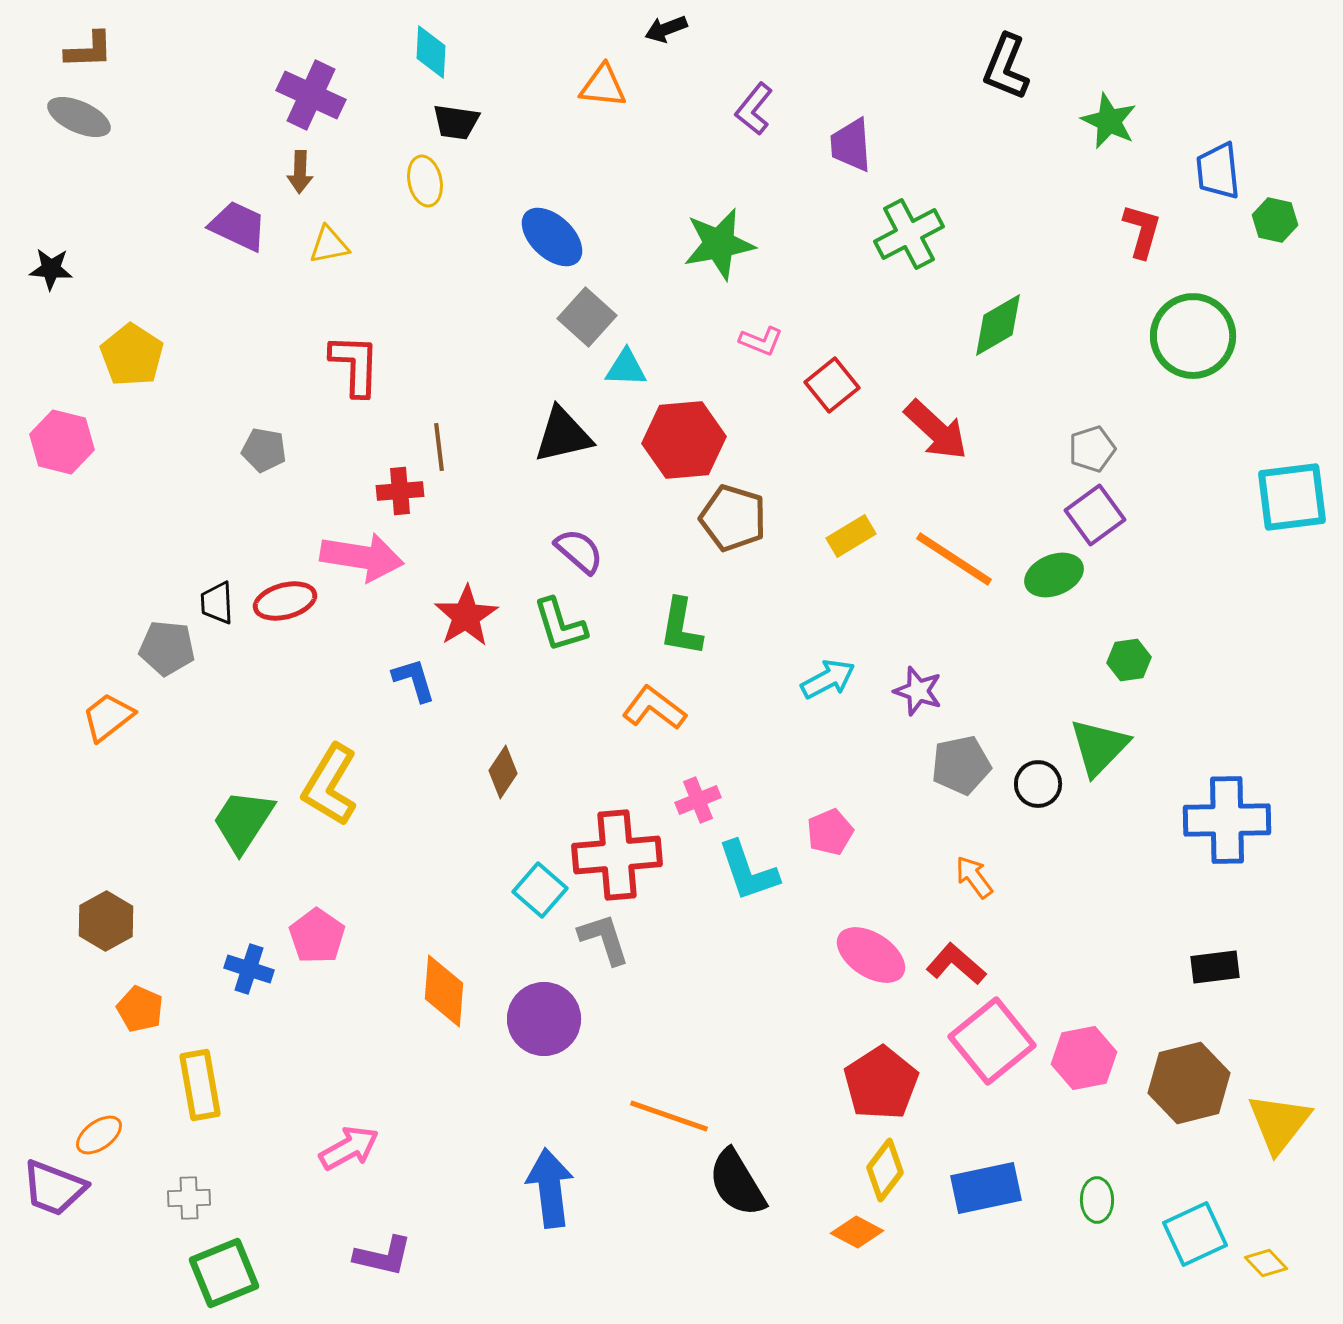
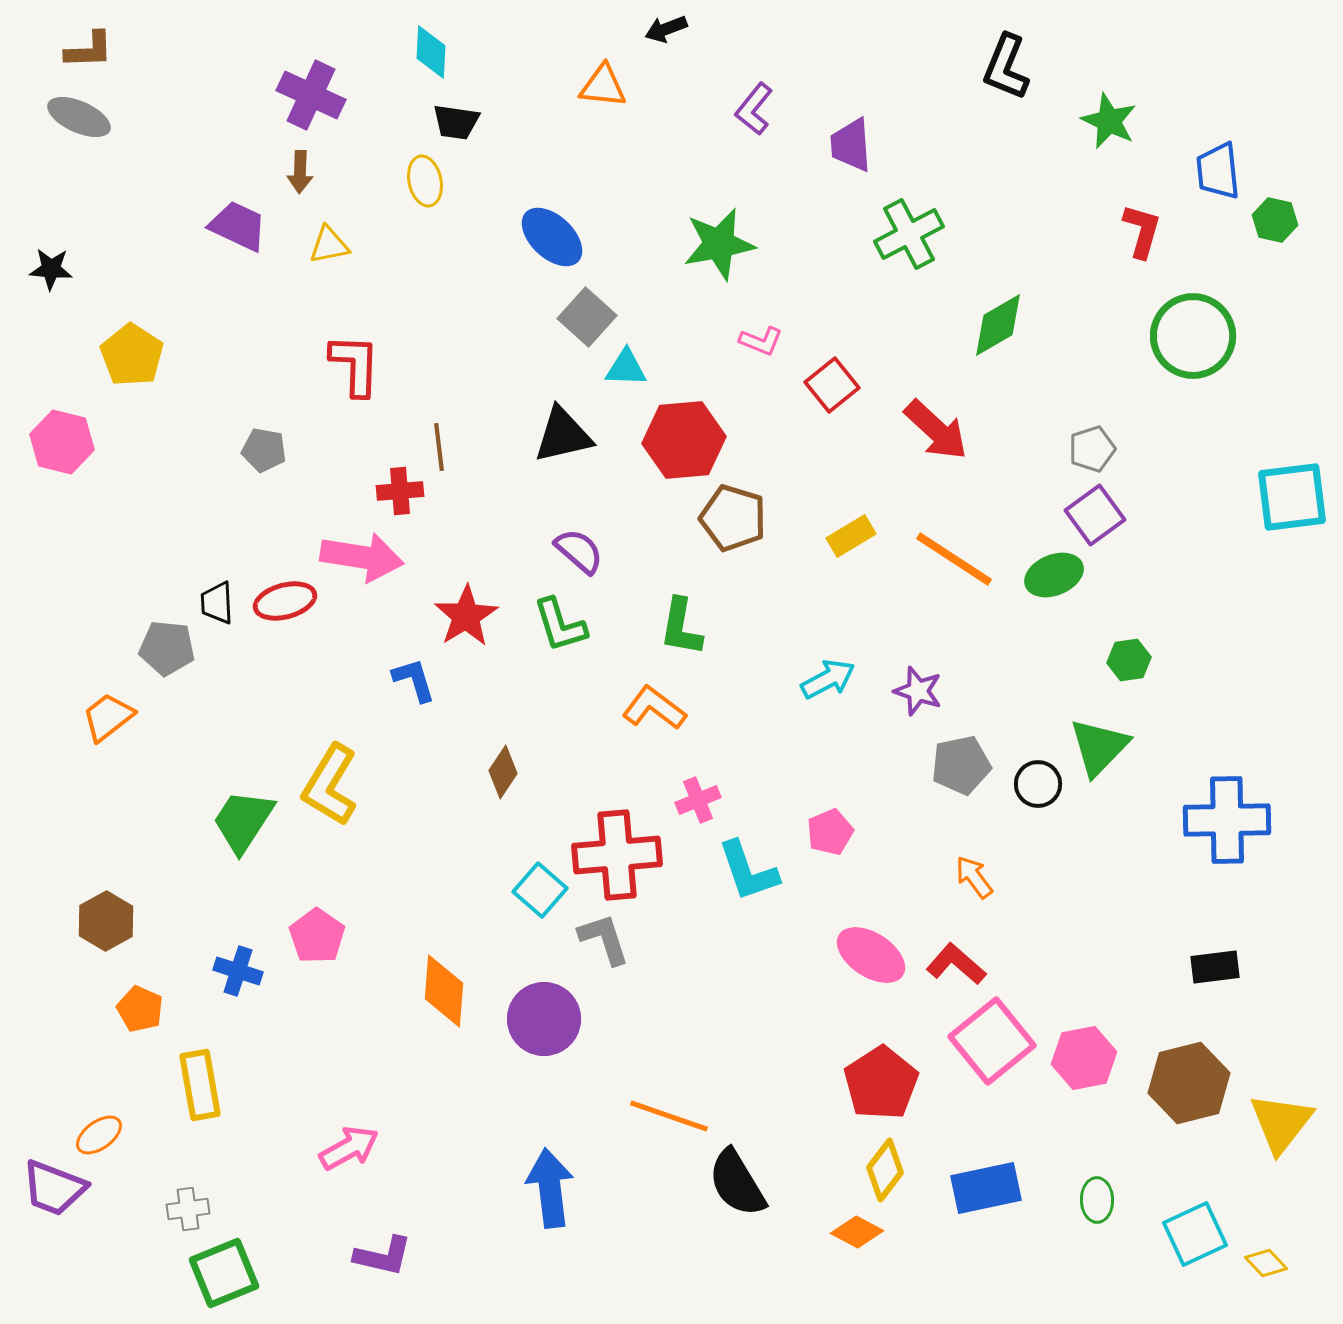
blue cross at (249, 969): moved 11 px left, 2 px down
yellow triangle at (1279, 1123): moved 2 px right
gray cross at (189, 1198): moved 1 px left, 11 px down; rotated 6 degrees counterclockwise
